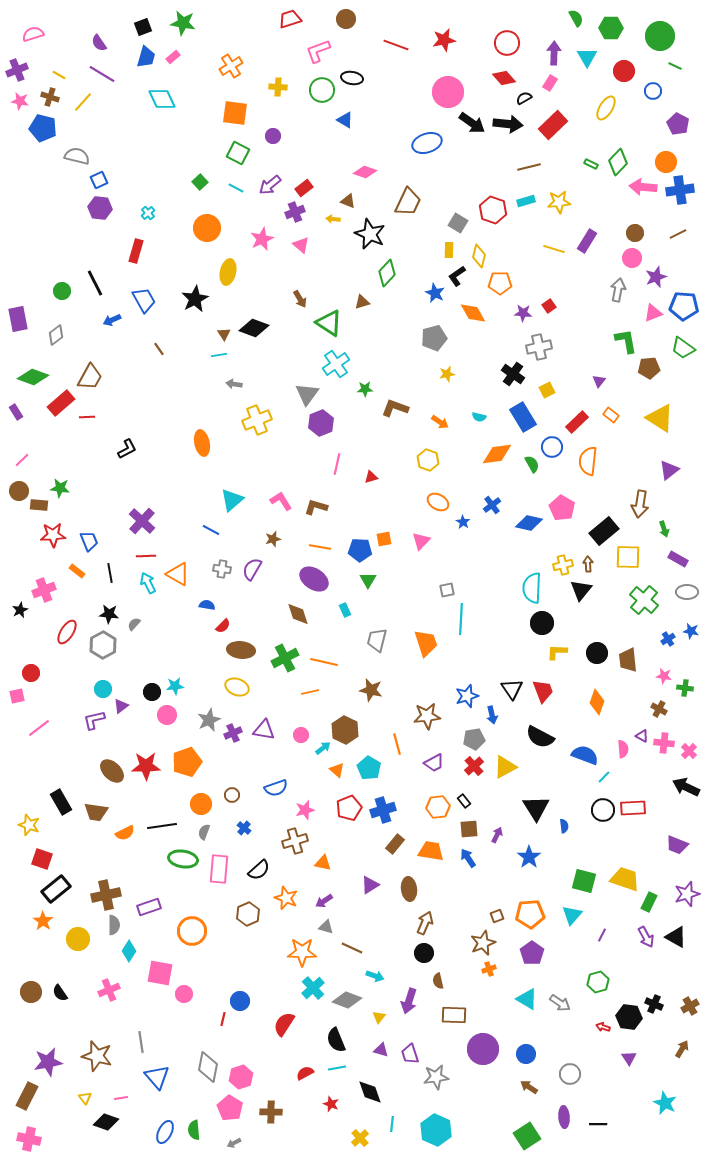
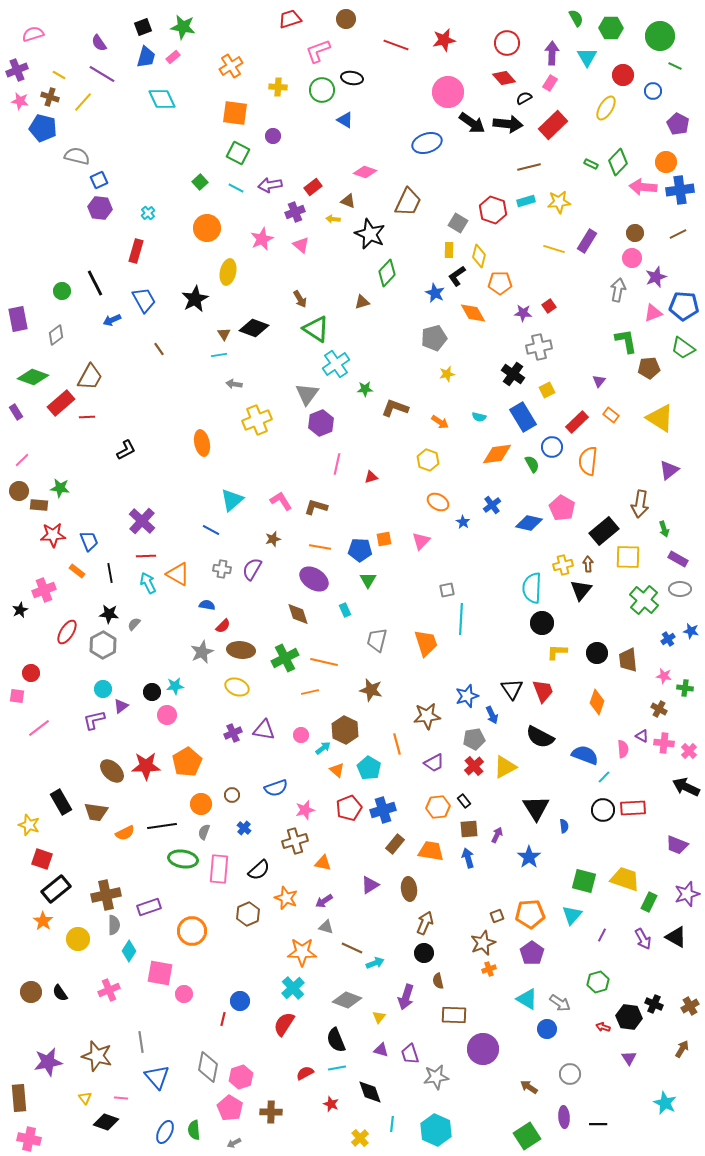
green star at (183, 23): moved 4 px down
purple arrow at (554, 53): moved 2 px left
red circle at (624, 71): moved 1 px left, 4 px down
purple arrow at (270, 185): rotated 30 degrees clockwise
red rectangle at (304, 188): moved 9 px right, 1 px up
green triangle at (329, 323): moved 13 px left, 6 px down
black L-shape at (127, 449): moved 1 px left, 1 px down
gray ellipse at (687, 592): moved 7 px left, 3 px up
pink square at (17, 696): rotated 21 degrees clockwise
blue arrow at (492, 715): rotated 12 degrees counterclockwise
gray star at (209, 720): moved 7 px left, 68 px up
orange pentagon at (187, 762): rotated 12 degrees counterclockwise
blue arrow at (468, 858): rotated 18 degrees clockwise
purple arrow at (646, 937): moved 3 px left, 2 px down
cyan arrow at (375, 976): moved 13 px up; rotated 42 degrees counterclockwise
cyan cross at (313, 988): moved 20 px left
purple arrow at (409, 1001): moved 3 px left, 4 px up
blue circle at (526, 1054): moved 21 px right, 25 px up
brown rectangle at (27, 1096): moved 8 px left, 2 px down; rotated 32 degrees counterclockwise
pink line at (121, 1098): rotated 16 degrees clockwise
